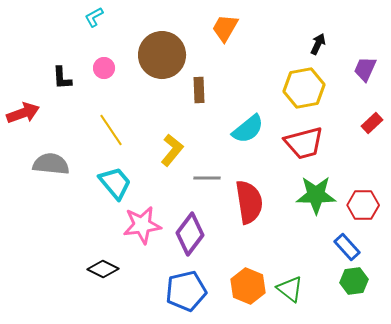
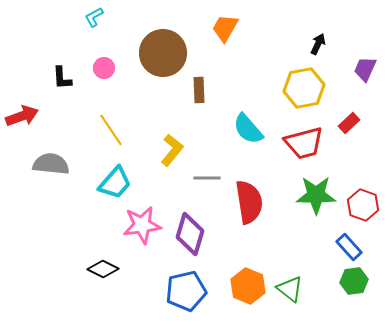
brown circle: moved 1 px right, 2 px up
red arrow: moved 1 px left, 3 px down
red rectangle: moved 23 px left
cyan semicircle: rotated 88 degrees clockwise
cyan trapezoid: rotated 81 degrees clockwise
red hexagon: rotated 20 degrees clockwise
purple diamond: rotated 21 degrees counterclockwise
blue rectangle: moved 2 px right
